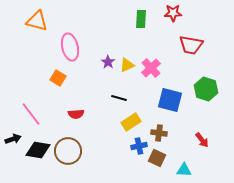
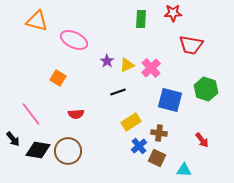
pink ellipse: moved 4 px right, 7 px up; rotated 52 degrees counterclockwise
purple star: moved 1 px left, 1 px up
black line: moved 1 px left, 6 px up; rotated 35 degrees counterclockwise
black arrow: rotated 70 degrees clockwise
blue cross: rotated 28 degrees counterclockwise
